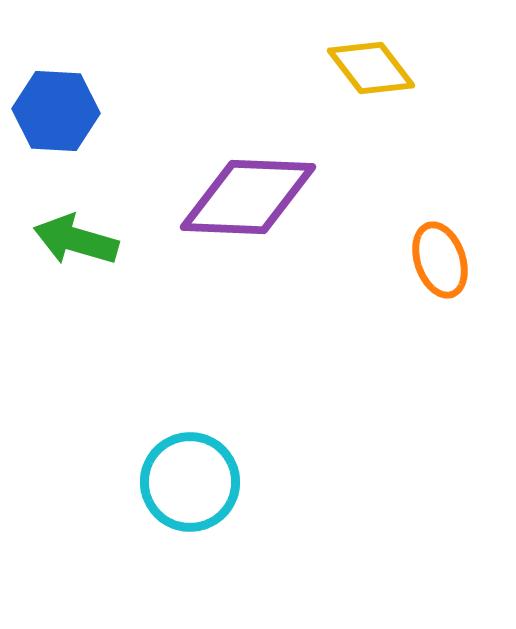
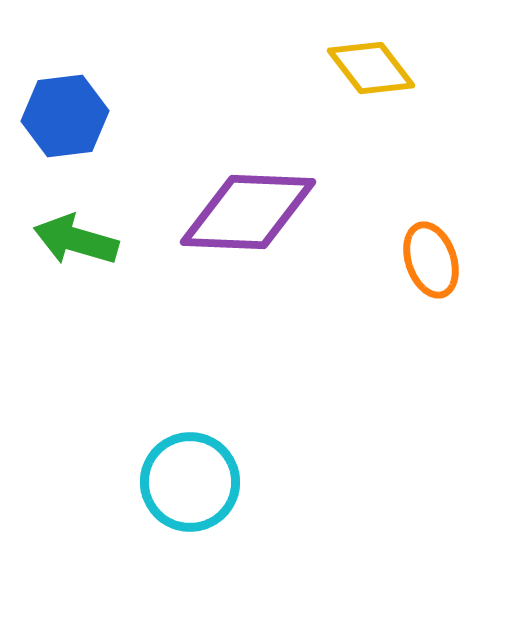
blue hexagon: moved 9 px right, 5 px down; rotated 10 degrees counterclockwise
purple diamond: moved 15 px down
orange ellipse: moved 9 px left
